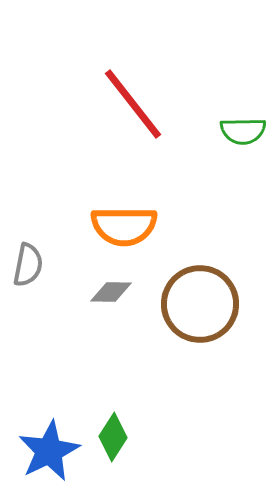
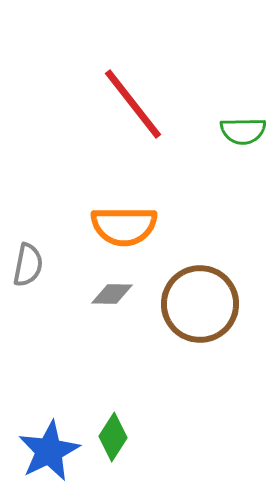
gray diamond: moved 1 px right, 2 px down
